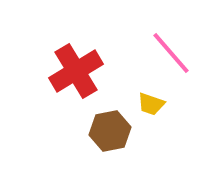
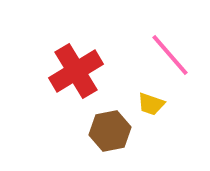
pink line: moved 1 px left, 2 px down
